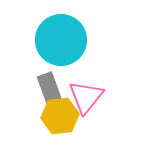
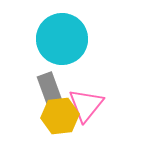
cyan circle: moved 1 px right, 1 px up
pink triangle: moved 8 px down
